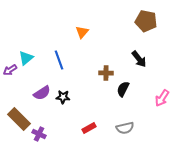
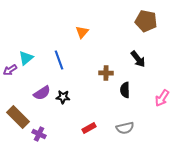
black arrow: moved 1 px left
black semicircle: moved 2 px right, 1 px down; rotated 28 degrees counterclockwise
brown rectangle: moved 1 px left, 2 px up
